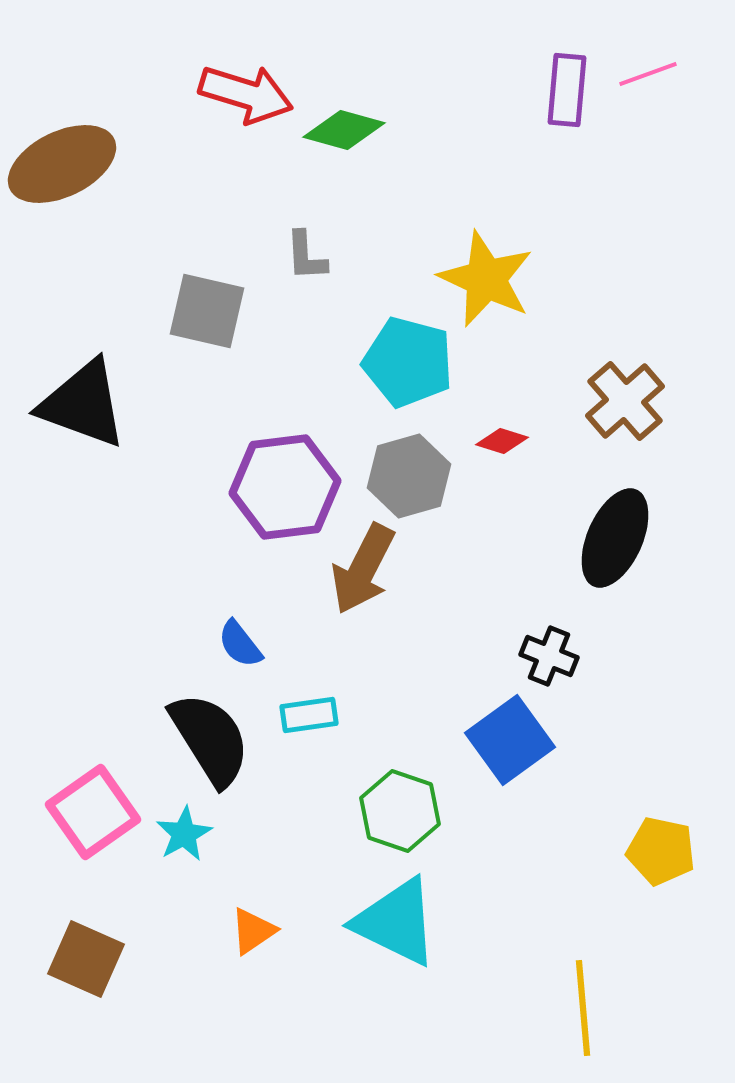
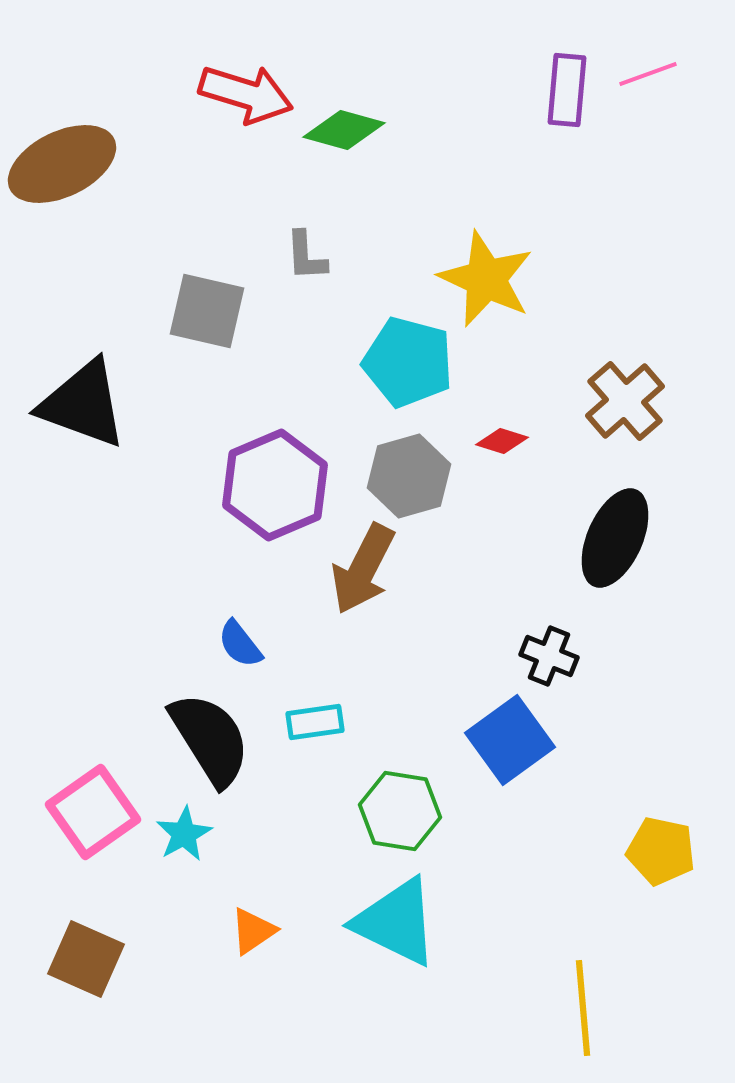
purple hexagon: moved 10 px left, 2 px up; rotated 16 degrees counterclockwise
cyan rectangle: moved 6 px right, 7 px down
green hexagon: rotated 10 degrees counterclockwise
